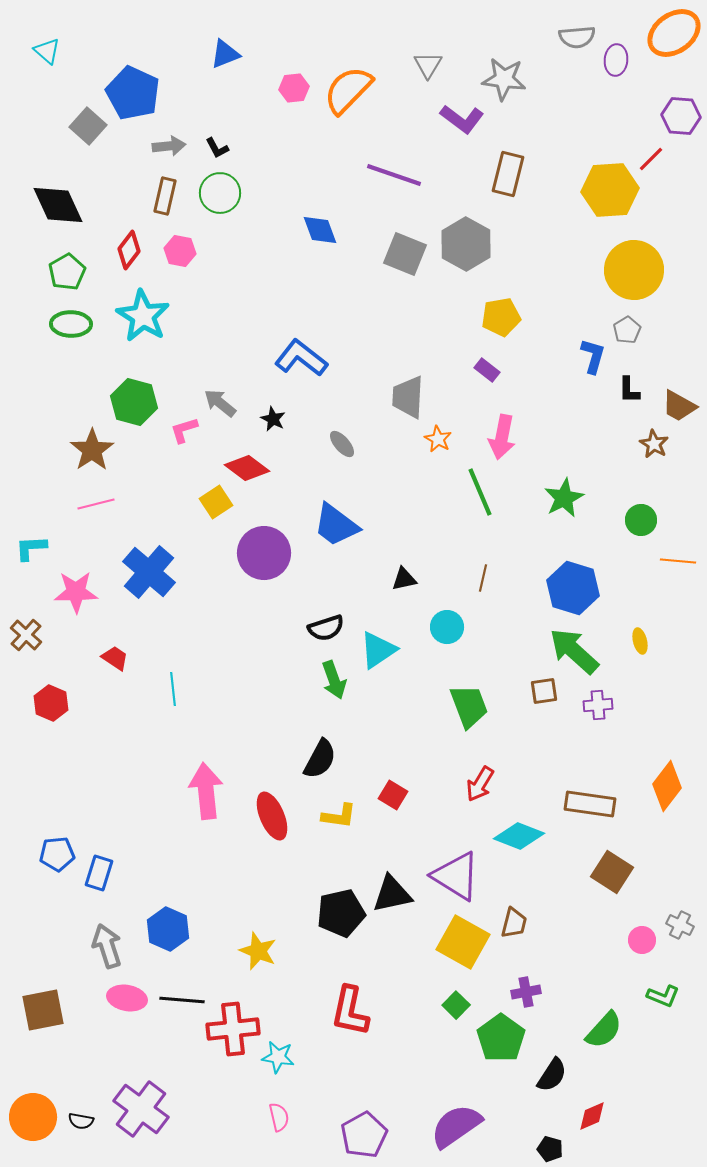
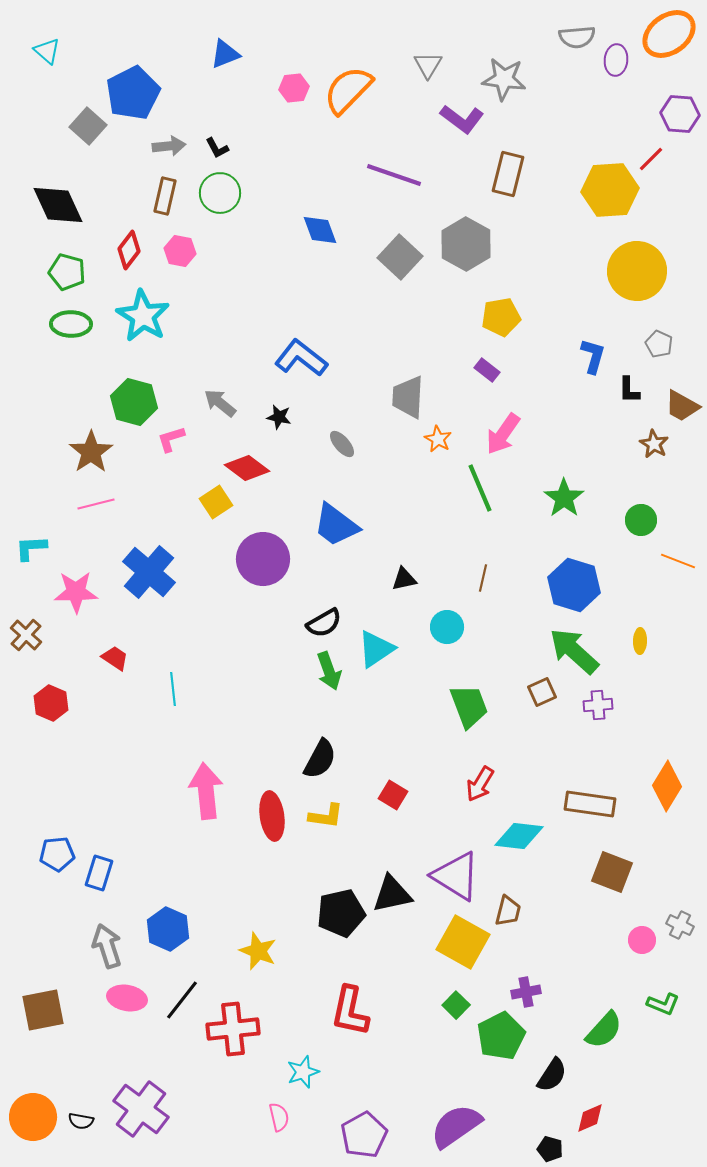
orange ellipse at (674, 33): moved 5 px left, 1 px down
blue pentagon at (133, 93): rotated 20 degrees clockwise
purple hexagon at (681, 116): moved 1 px left, 2 px up
gray square at (405, 254): moved 5 px left, 3 px down; rotated 21 degrees clockwise
yellow circle at (634, 270): moved 3 px right, 1 px down
green pentagon at (67, 272): rotated 27 degrees counterclockwise
gray pentagon at (627, 330): moved 32 px right, 14 px down; rotated 16 degrees counterclockwise
brown trapezoid at (679, 406): moved 3 px right
black star at (273, 419): moved 6 px right, 2 px up; rotated 15 degrees counterclockwise
pink L-shape at (184, 430): moved 13 px left, 9 px down
pink arrow at (502, 437): moved 1 px right, 3 px up; rotated 24 degrees clockwise
brown star at (92, 450): moved 1 px left, 2 px down
green line at (480, 492): moved 4 px up
green star at (564, 498): rotated 9 degrees counterclockwise
purple circle at (264, 553): moved 1 px left, 6 px down
orange line at (678, 561): rotated 16 degrees clockwise
blue hexagon at (573, 588): moved 1 px right, 3 px up
black semicircle at (326, 628): moved 2 px left, 5 px up; rotated 12 degrees counterclockwise
yellow ellipse at (640, 641): rotated 15 degrees clockwise
cyan triangle at (378, 650): moved 2 px left, 1 px up
green arrow at (334, 680): moved 5 px left, 9 px up
brown square at (544, 691): moved 2 px left, 1 px down; rotated 16 degrees counterclockwise
orange diamond at (667, 786): rotated 6 degrees counterclockwise
red ellipse at (272, 816): rotated 15 degrees clockwise
yellow L-shape at (339, 816): moved 13 px left
cyan diamond at (519, 836): rotated 15 degrees counterclockwise
brown square at (612, 872): rotated 12 degrees counterclockwise
brown trapezoid at (514, 923): moved 6 px left, 12 px up
green L-shape at (663, 996): moved 8 px down
black line at (182, 1000): rotated 57 degrees counterclockwise
green pentagon at (501, 1038): moved 2 px up; rotated 9 degrees clockwise
cyan star at (278, 1057): moved 25 px right, 15 px down; rotated 28 degrees counterclockwise
red diamond at (592, 1116): moved 2 px left, 2 px down
